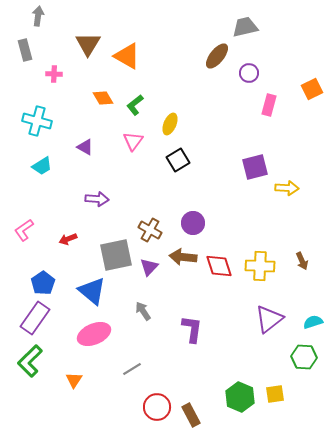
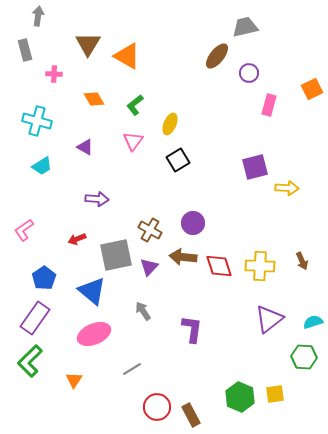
orange diamond at (103, 98): moved 9 px left, 1 px down
red arrow at (68, 239): moved 9 px right
blue pentagon at (43, 283): moved 1 px right, 5 px up
